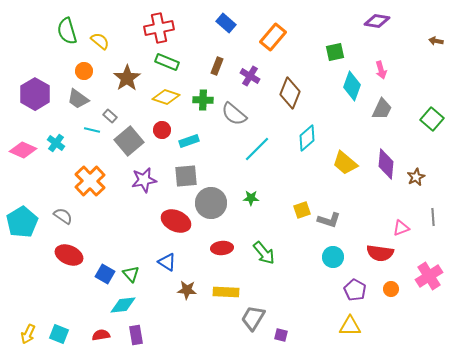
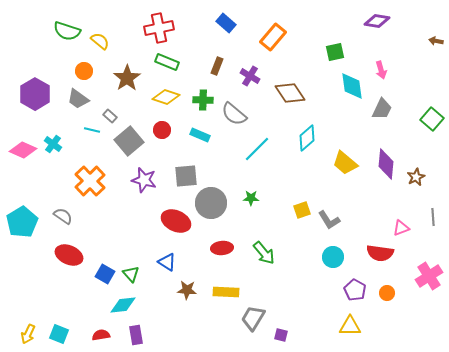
green semicircle at (67, 31): rotated 56 degrees counterclockwise
cyan diamond at (352, 86): rotated 28 degrees counterclockwise
brown diamond at (290, 93): rotated 56 degrees counterclockwise
cyan rectangle at (189, 141): moved 11 px right, 6 px up; rotated 42 degrees clockwise
cyan cross at (56, 143): moved 3 px left, 1 px down
purple star at (144, 180): rotated 25 degrees clockwise
gray L-shape at (329, 220): rotated 40 degrees clockwise
orange circle at (391, 289): moved 4 px left, 4 px down
